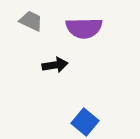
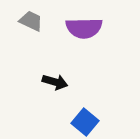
black arrow: moved 17 px down; rotated 25 degrees clockwise
